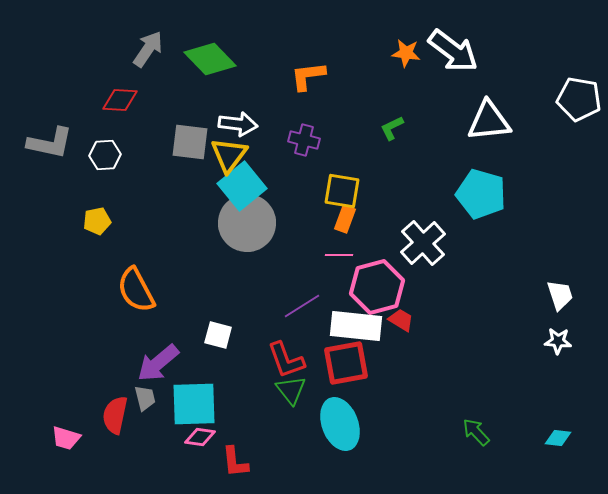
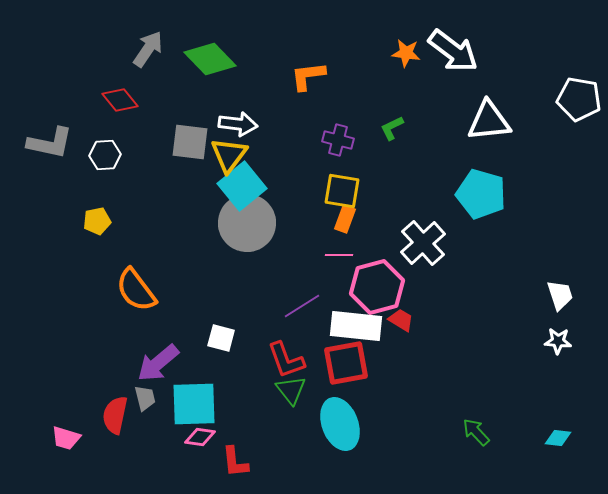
red diamond at (120, 100): rotated 48 degrees clockwise
purple cross at (304, 140): moved 34 px right
orange semicircle at (136, 290): rotated 9 degrees counterclockwise
white square at (218, 335): moved 3 px right, 3 px down
